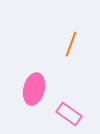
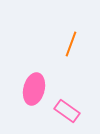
pink rectangle: moved 2 px left, 3 px up
